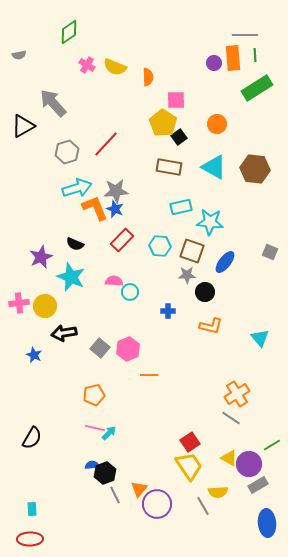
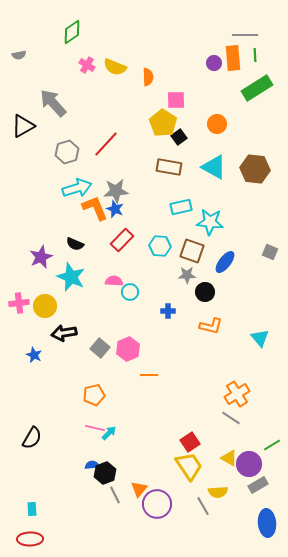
green diamond at (69, 32): moved 3 px right
